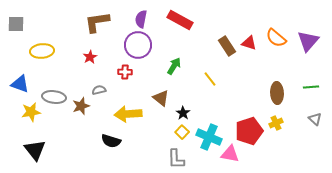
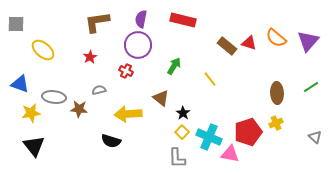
red rectangle: moved 3 px right; rotated 15 degrees counterclockwise
brown rectangle: rotated 18 degrees counterclockwise
yellow ellipse: moved 1 px right, 1 px up; rotated 45 degrees clockwise
red cross: moved 1 px right, 1 px up; rotated 24 degrees clockwise
green line: rotated 28 degrees counterclockwise
brown star: moved 2 px left, 3 px down; rotated 24 degrees clockwise
yellow star: moved 1 px down
gray triangle: moved 18 px down
red pentagon: moved 1 px left, 1 px down
black triangle: moved 1 px left, 4 px up
gray L-shape: moved 1 px right, 1 px up
